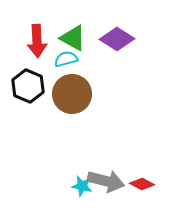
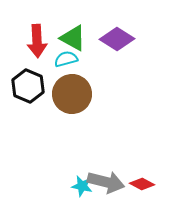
gray arrow: moved 1 px down
